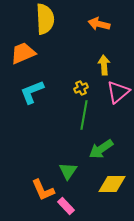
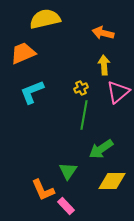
yellow semicircle: rotated 100 degrees counterclockwise
orange arrow: moved 4 px right, 9 px down
yellow diamond: moved 3 px up
